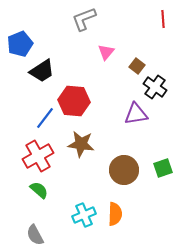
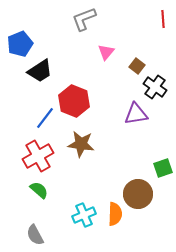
black trapezoid: moved 2 px left
red hexagon: rotated 16 degrees clockwise
brown circle: moved 14 px right, 24 px down
